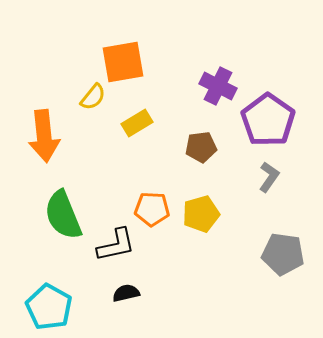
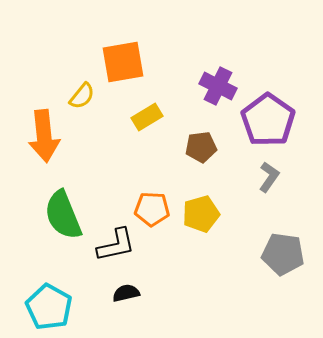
yellow semicircle: moved 11 px left, 1 px up
yellow rectangle: moved 10 px right, 6 px up
